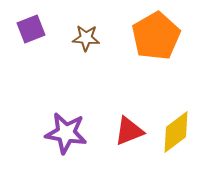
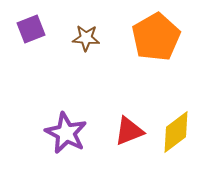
orange pentagon: moved 1 px down
purple star: rotated 18 degrees clockwise
